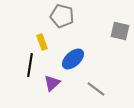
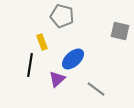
purple triangle: moved 5 px right, 4 px up
